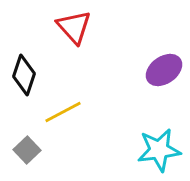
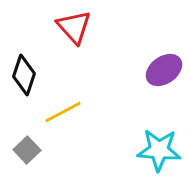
cyan star: rotated 12 degrees clockwise
